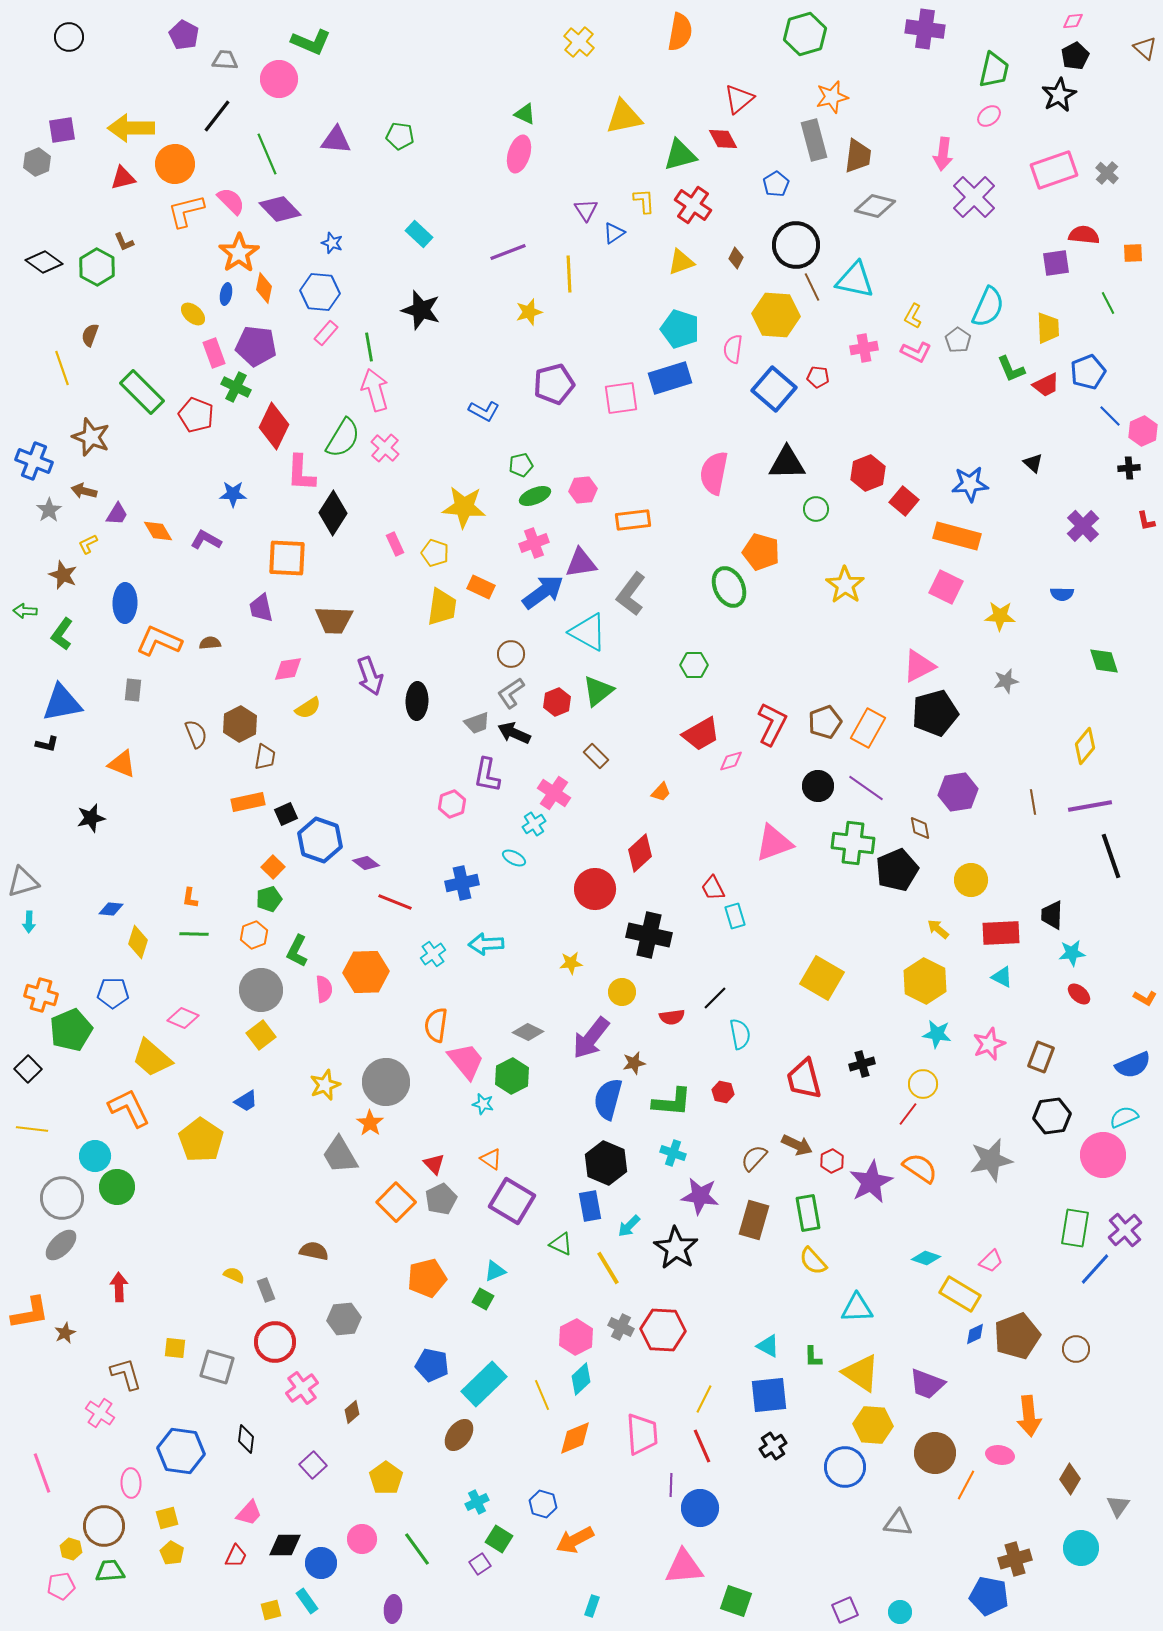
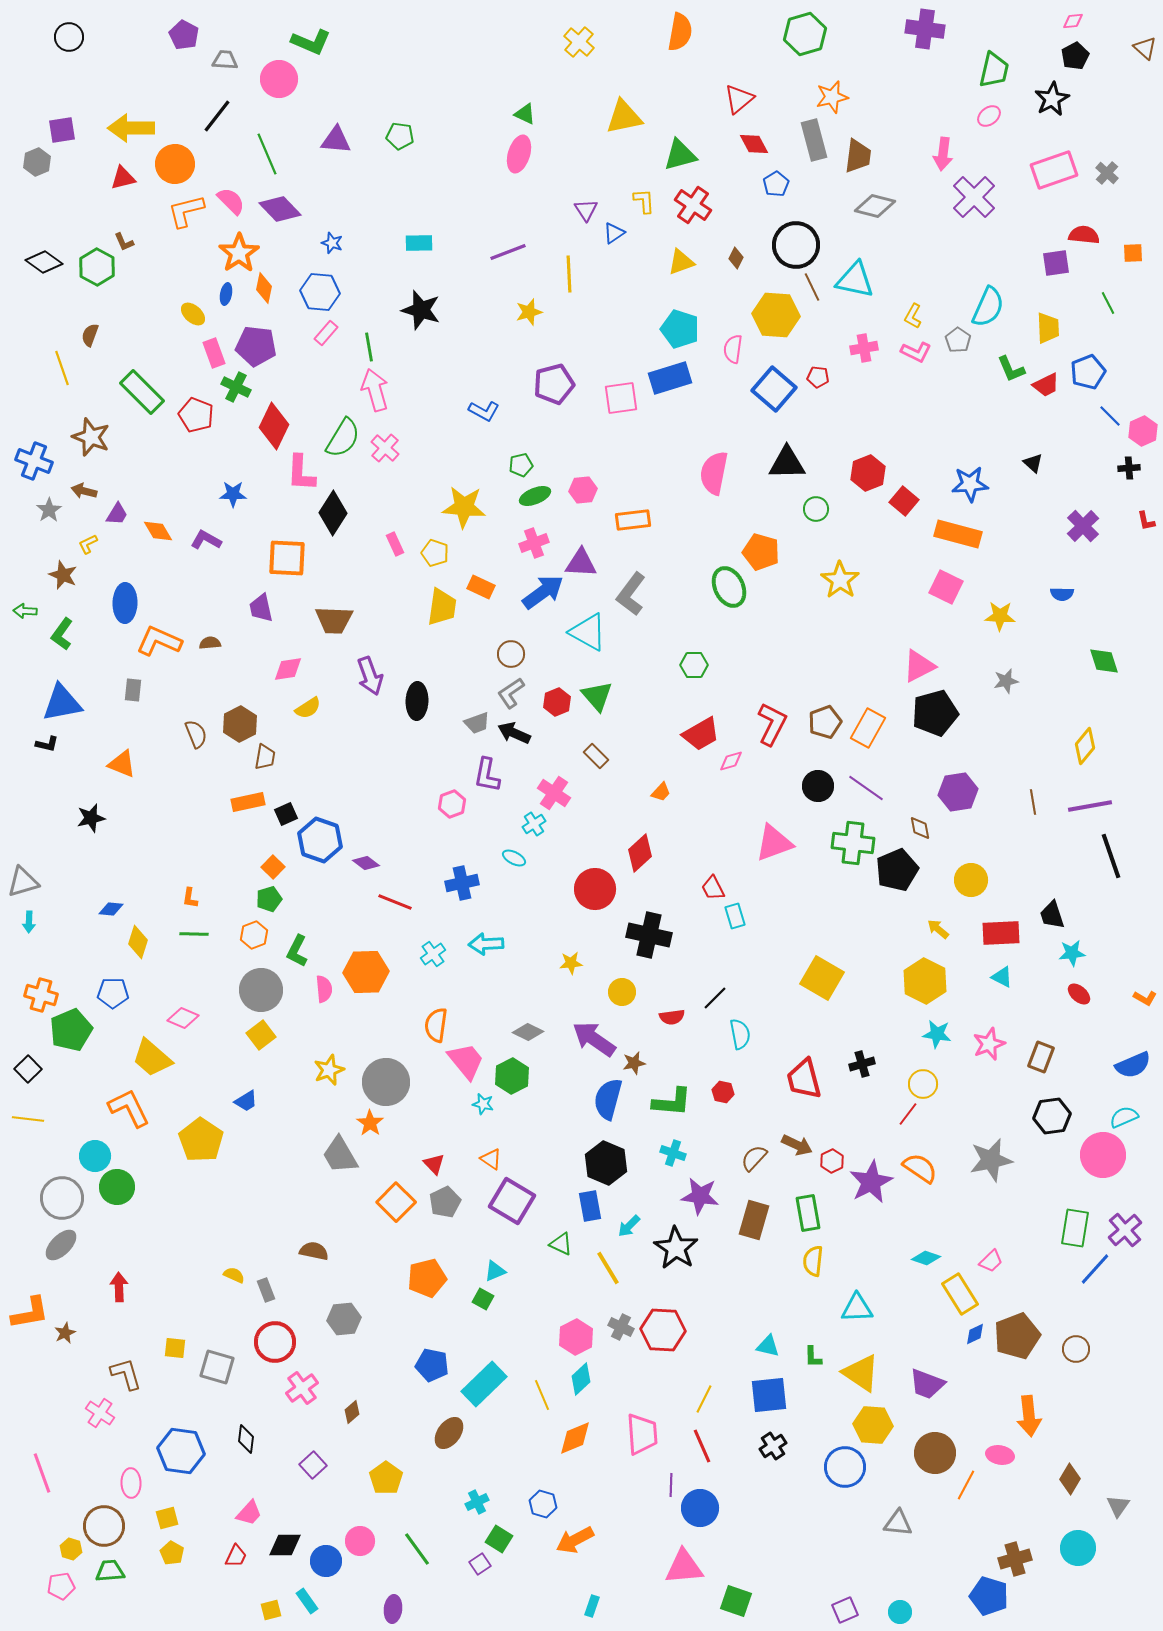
black star at (1059, 95): moved 7 px left, 4 px down
red diamond at (723, 139): moved 31 px right, 5 px down
cyan rectangle at (419, 234): moved 9 px down; rotated 44 degrees counterclockwise
orange rectangle at (957, 536): moved 1 px right, 2 px up
purple triangle at (581, 563): rotated 12 degrees clockwise
yellow star at (845, 585): moved 5 px left, 5 px up
green triangle at (598, 691): moved 1 px left, 5 px down; rotated 32 degrees counterclockwise
black trapezoid at (1052, 915): rotated 20 degrees counterclockwise
purple arrow at (591, 1038): moved 3 px right, 1 px down; rotated 87 degrees clockwise
yellow star at (325, 1085): moved 4 px right, 15 px up
yellow line at (32, 1129): moved 4 px left, 10 px up
gray pentagon at (441, 1199): moved 4 px right, 3 px down
yellow semicircle at (813, 1261): rotated 48 degrees clockwise
yellow rectangle at (960, 1294): rotated 27 degrees clockwise
cyan triangle at (768, 1346): rotated 15 degrees counterclockwise
brown ellipse at (459, 1435): moved 10 px left, 2 px up
pink circle at (362, 1539): moved 2 px left, 2 px down
cyan circle at (1081, 1548): moved 3 px left
blue circle at (321, 1563): moved 5 px right, 2 px up
blue pentagon at (989, 1596): rotated 6 degrees clockwise
